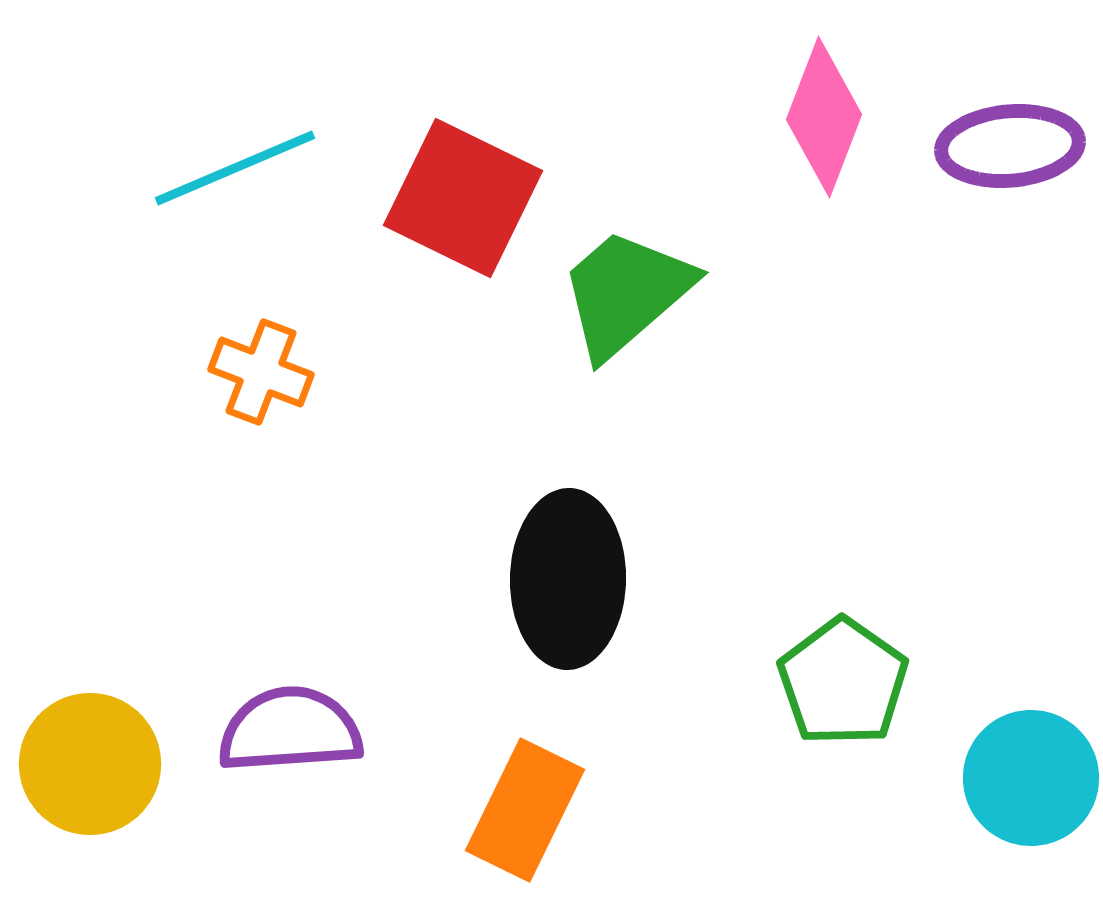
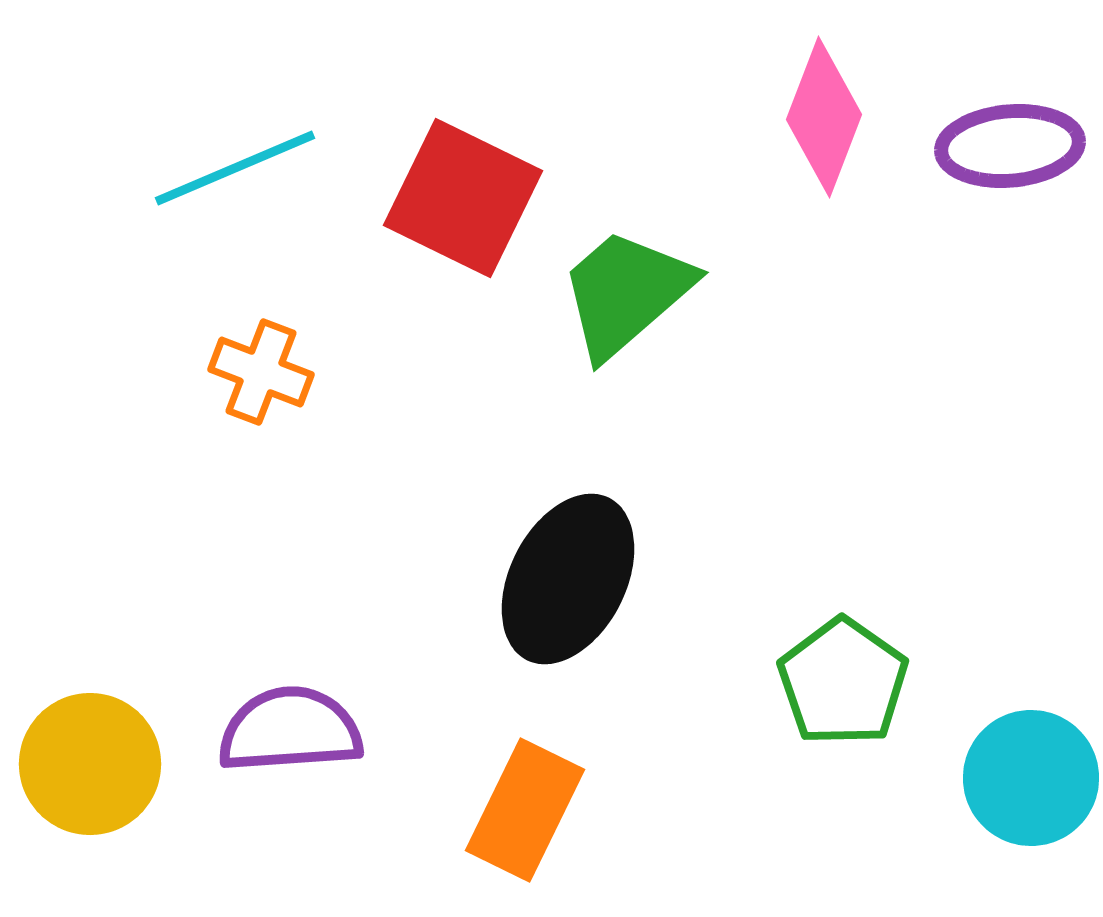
black ellipse: rotated 26 degrees clockwise
